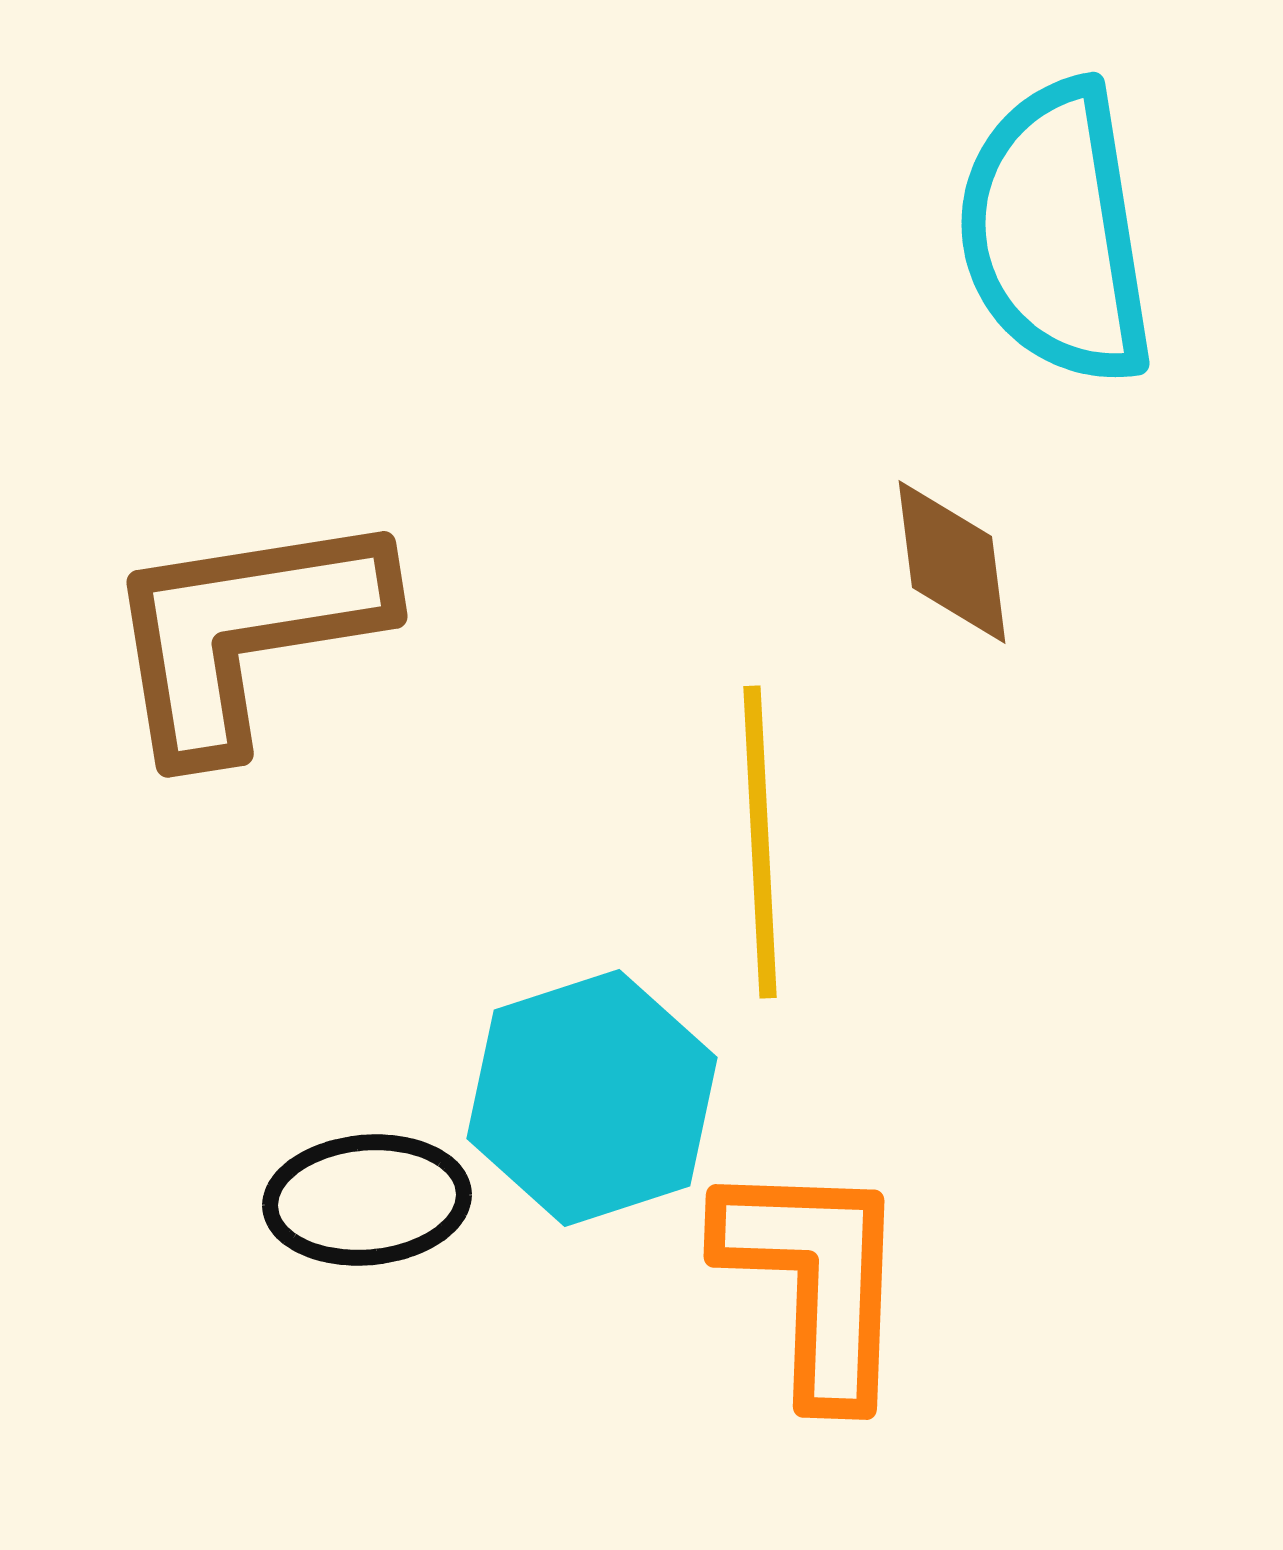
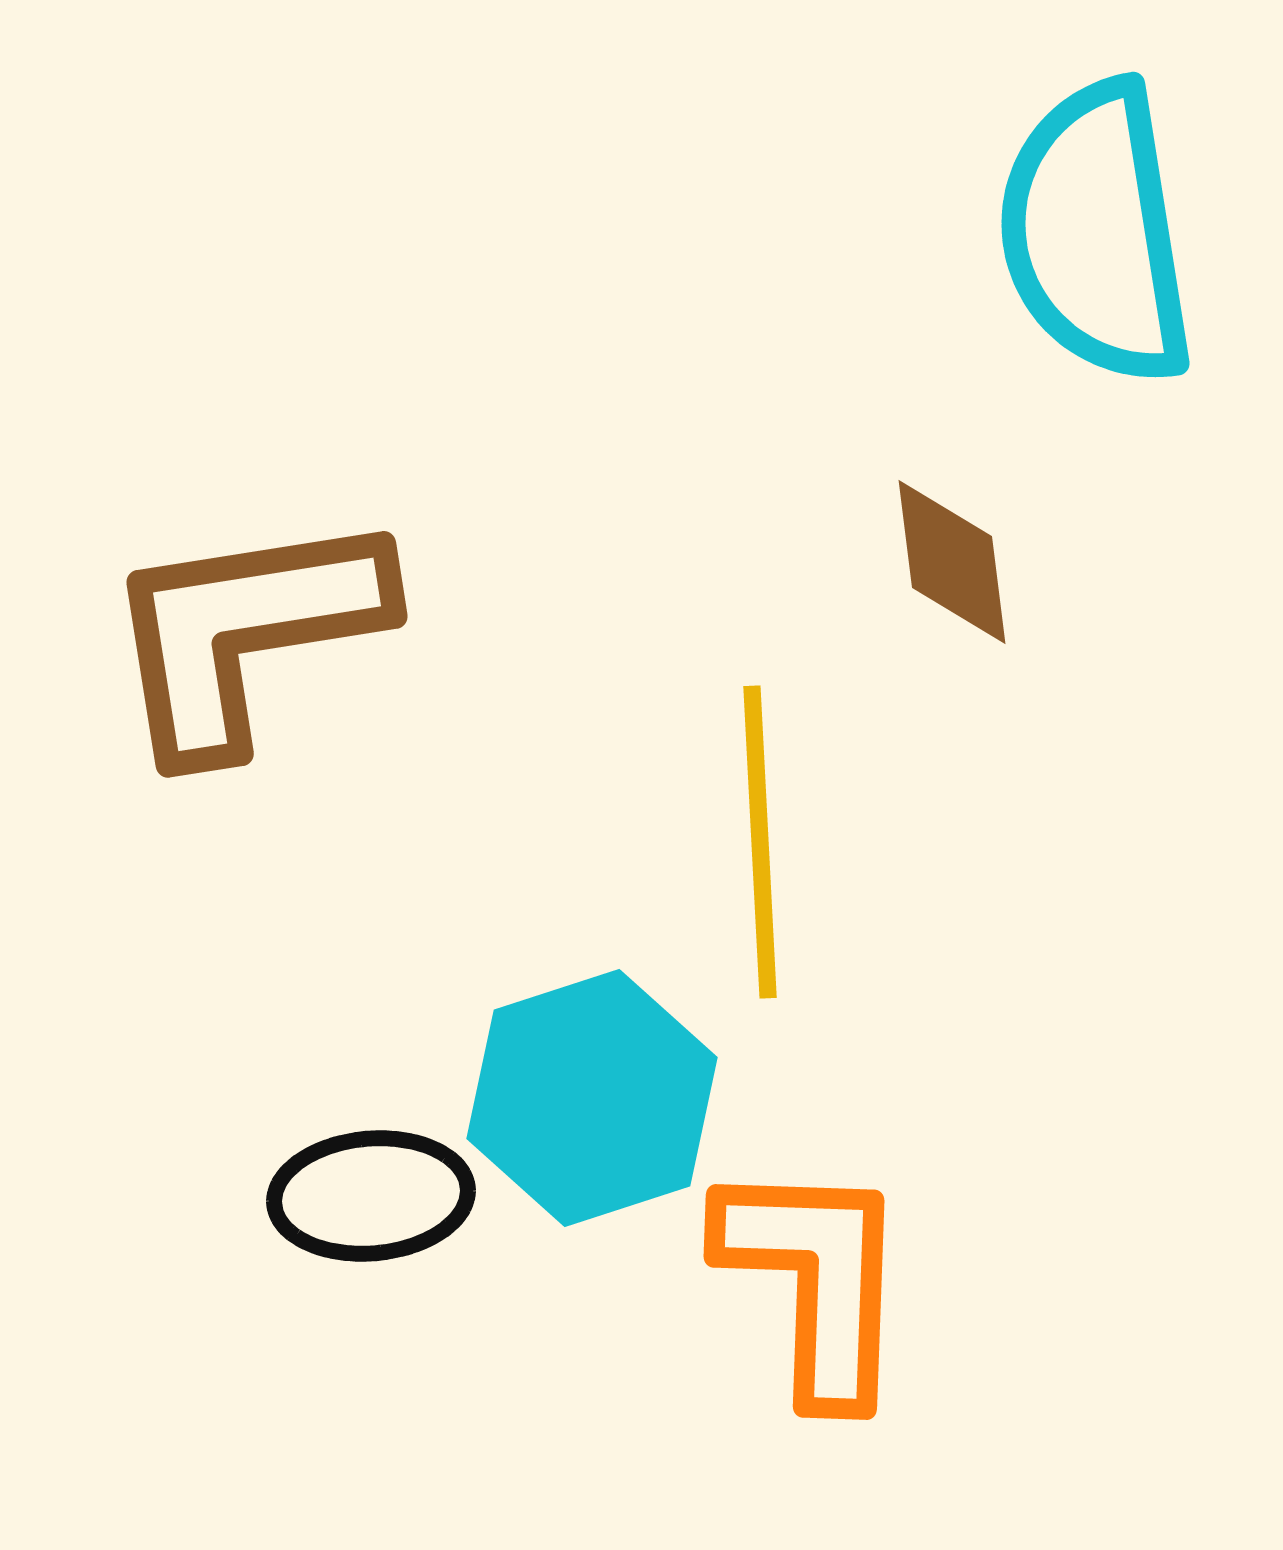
cyan semicircle: moved 40 px right
black ellipse: moved 4 px right, 4 px up
